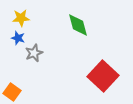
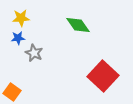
green diamond: rotated 20 degrees counterclockwise
blue star: rotated 24 degrees counterclockwise
gray star: rotated 24 degrees counterclockwise
